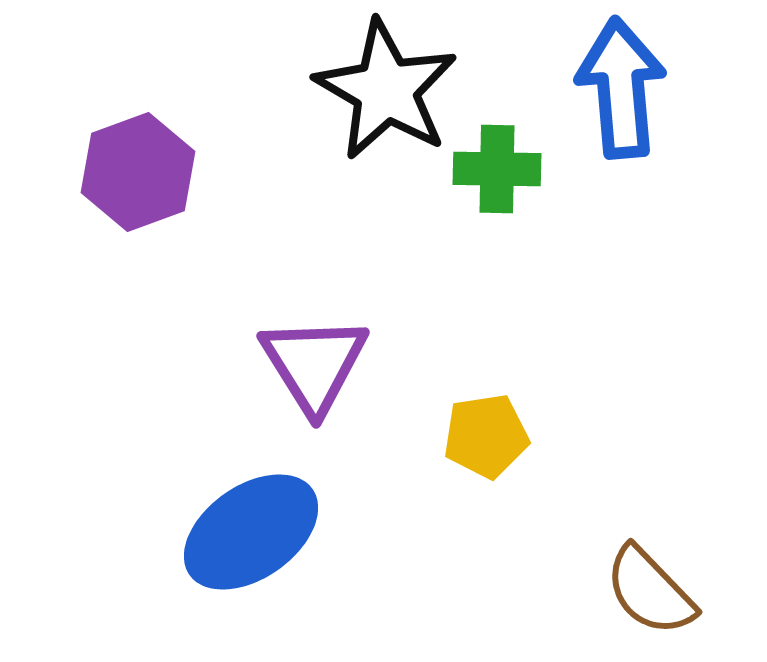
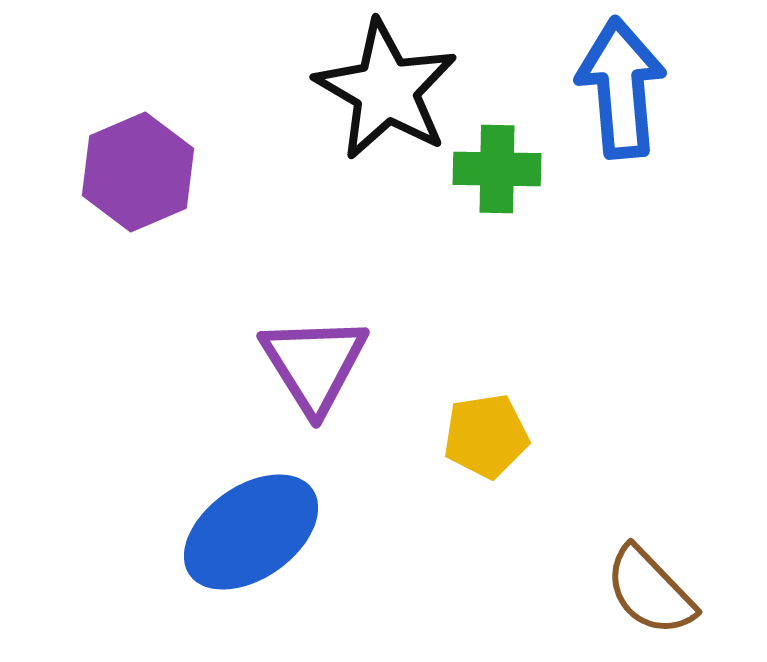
purple hexagon: rotated 3 degrees counterclockwise
